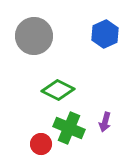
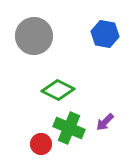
blue hexagon: rotated 24 degrees counterclockwise
purple arrow: rotated 30 degrees clockwise
